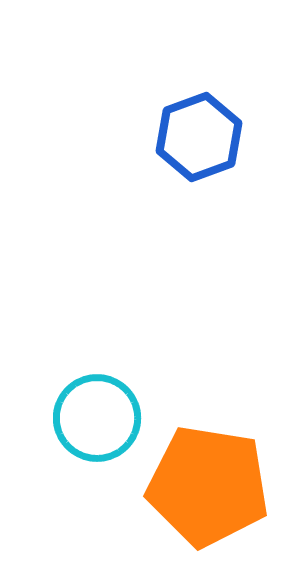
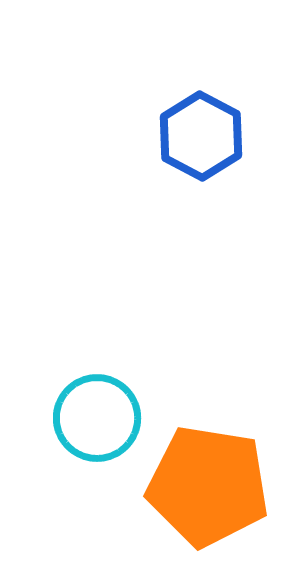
blue hexagon: moved 2 px right, 1 px up; rotated 12 degrees counterclockwise
